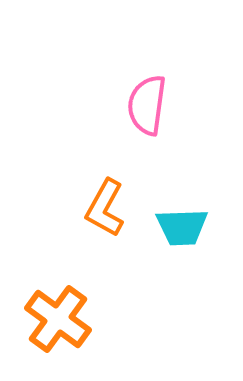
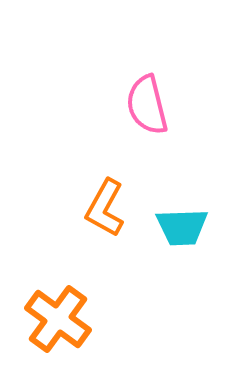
pink semicircle: rotated 22 degrees counterclockwise
